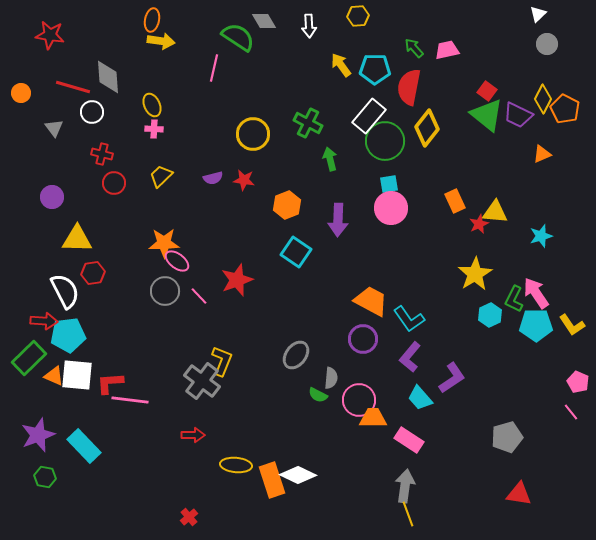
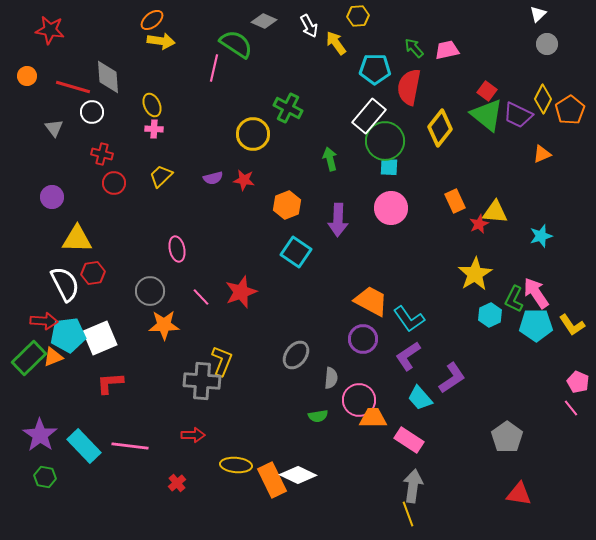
orange ellipse at (152, 20): rotated 40 degrees clockwise
gray diamond at (264, 21): rotated 35 degrees counterclockwise
white arrow at (309, 26): rotated 25 degrees counterclockwise
red star at (50, 35): moved 5 px up
green semicircle at (238, 37): moved 2 px left, 7 px down
yellow arrow at (341, 65): moved 5 px left, 22 px up
orange circle at (21, 93): moved 6 px right, 17 px up
orange pentagon at (565, 109): moved 5 px right, 1 px down; rotated 12 degrees clockwise
green cross at (308, 123): moved 20 px left, 15 px up
yellow diamond at (427, 128): moved 13 px right
cyan square at (389, 184): moved 17 px up; rotated 12 degrees clockwise
orange star at (164, 243): moved 82 px down
pink ellipse at (177, 261): moved 12 px up; rotated 40 degrees clockwise
red star at (237, 280): moved 4 px right, 12 px down
white semicircle at (65, 291): moved 7 px up
gray circle at (165, 291): moved 15 px left
pink line at (199, 296): moved 2 px right, 1 px down
purple L-shape at (410, 357): moved 2 px left, 1 px up; rotated 16 degrees clockwise
white square at (77, 375): moved 23 px right, 37 px up; rotated 28 degrees counterclockwise
orange triangle at (54, 376): moved 1 px left, 19 px up; rotated 45 degrees counterclockwise
gray cross at (202, 381): rotated 33 degrees counterclockwise
green semicircle at (318, 395): moved 21 px down; rotated 36 degrees counterclockwise
pink line at (130, 400): moved 46 px down
pink line at (571, 412): moved 4 px up
purple star at (38, 435): moved 2 px right; rotated 16 degrees counterclockwise
gray pentagon at (507, 437): rotated 20 degrees counterclockwise
orange rectangle at (272, 480): rotated 8 degrees counterclockwise
gray arrow at (405, 486): moved 8 px right
red cross at (189, 517): moved 12 px left, 34 px up
